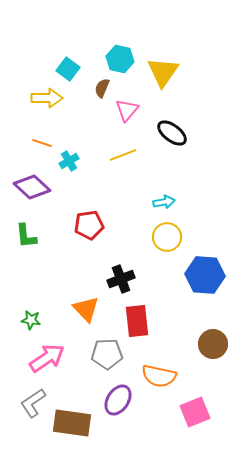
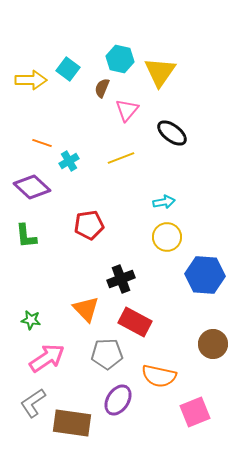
yellow triangle: moved 3 px left
yellow arrow: moved 16 px left, 18 px up
yellow line: moved 2 px left, 3 px down
red rectangle: moved 2 px left, 1 px down; rotated 56 degrees counterclockwise
